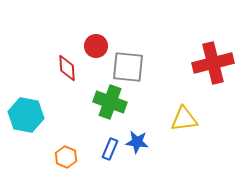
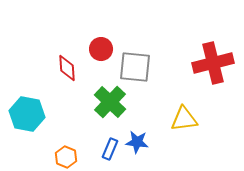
red circle: moved 5 px right, 3 px down
gray square: moved 7 px right
green cross: rotated 24 degrees clockwise
cyan hexagon: moved 1 px right, 1 px up
